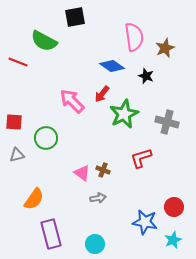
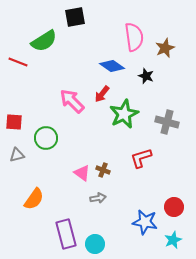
green semicircle: rotated 60 degrees counterclockwise
purple rectangle: moved 15 px right
